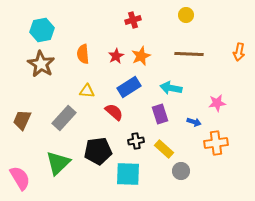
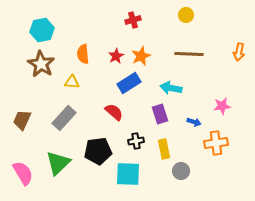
blue rectangle: moved 4 px up
yellow triangle: moved 15 px left, 9 px up
pink star: moved 5 px right, 3 px down
yellow rectangle: rotated 36 degrees clockwise
pink semicircle: moved 3 px right, 5 px up
